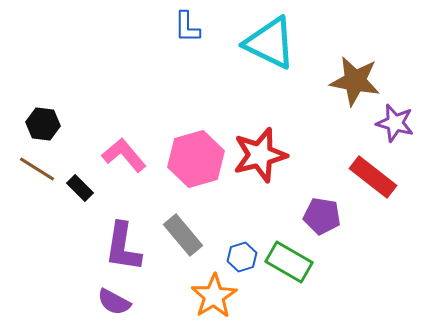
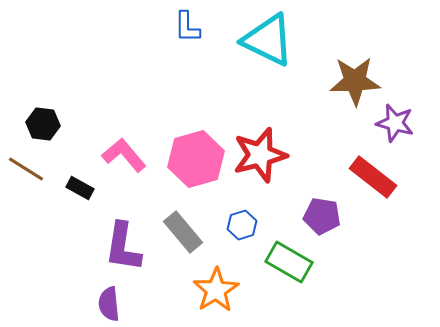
cyan triangle: moved 2 px left, 3 px up
brown star: rotated 12 degrees counterclockwise
brown line: moved 11 px left
black rectangle: rotated 16 degrees counterclockwise
gray rectangle: moved 3 px up
blue hexagon: moved 32 px up
orange star: moved 2 px right, 6 px up
purple semicircle: moved 5 px left, 2 px down; rotated 56 degrees clockwise
